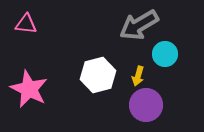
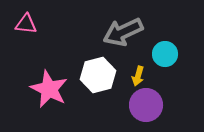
gray arrow: moved 16 px left, 7 px down; rotated 6 degrees clockwise
pink star: moved 20 px right
